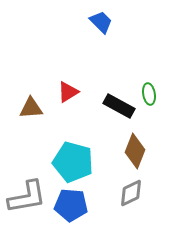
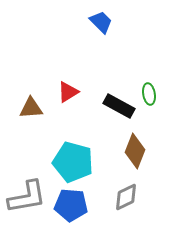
gray diamond: moved 5 px left, 4 px down
